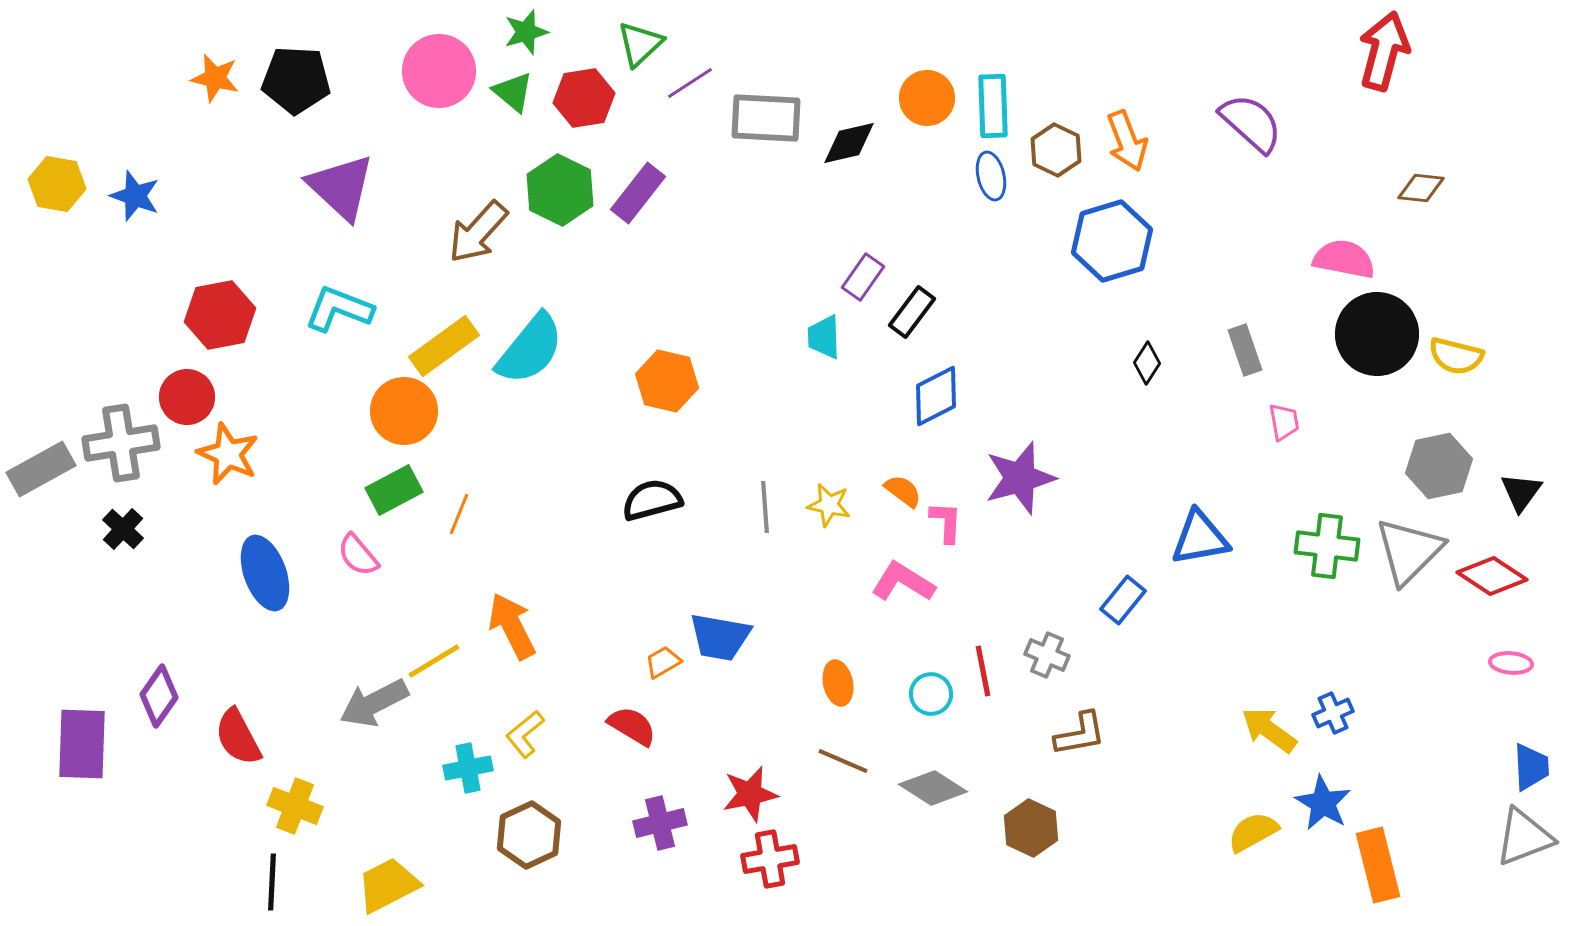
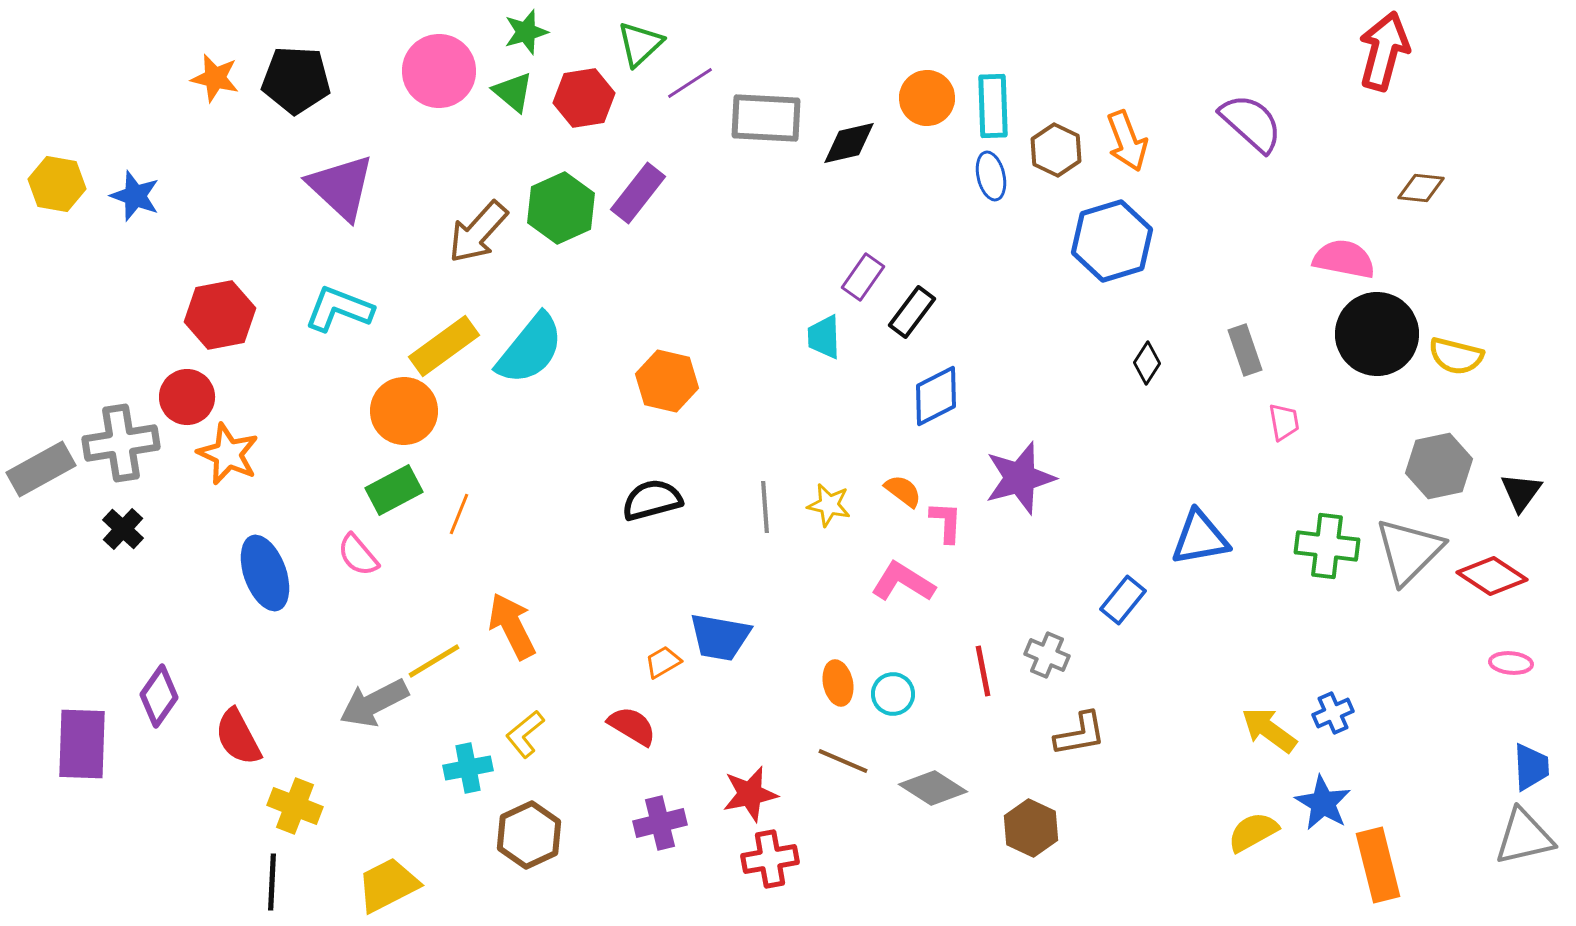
green hexagon at (560, 190): moved 1 px right, 18 px down; rotated 10 degrees clockwise
cyan circle at (931, 694): moved 38 px left
gray triangle at (1524, 837): rotated 8 degrees clockwise
